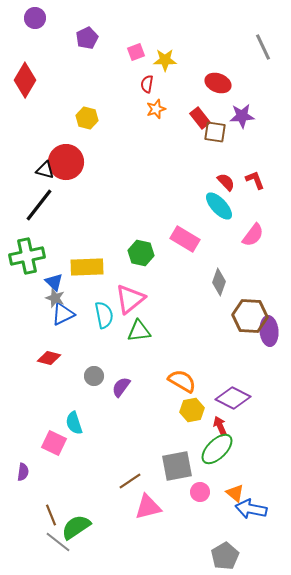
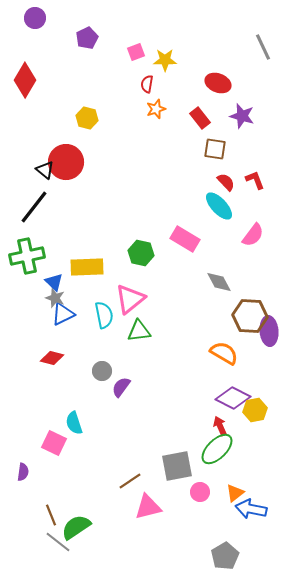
purple star at (242, 116): rotated 20 degrees clockwise
brown square at (215, 132): moved 17 px down
black triangle at (45, 170): rotated 24 degrees clockwise
black line at (39, 205): moved 5 px left, 2 px down
gray diamond at (219, 282): rotated 48 degrees counterclockwise
red diamond at (49, 358): moved 3 px right
gray circle at (94, 376): moved 8 px right, 5 px up
orange semicircle at (182, 381): moved 42 px right, 28 px up
yellow hexagon at (192, 410): moved 63 px right
orange triangle at (235, 493): rotated 42 degrees clockwise
